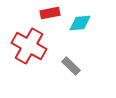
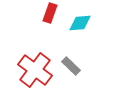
red rectangle: rotated 60 degrees counterclockwise
red cross: moved 6 px right, 24 px down; rotated 8 degrees clockwise
